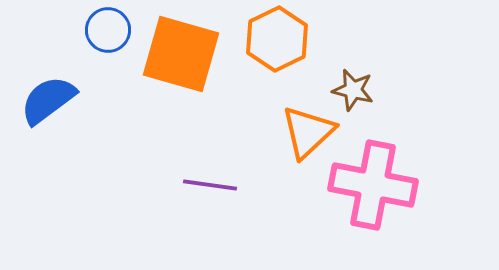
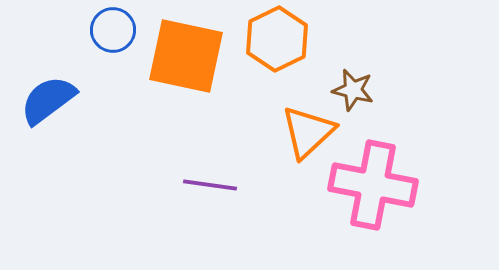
blue circle: moved 5 px right
orange square: moved 5 px right, 2 px down; rotated 4 degrees counterclockwise
